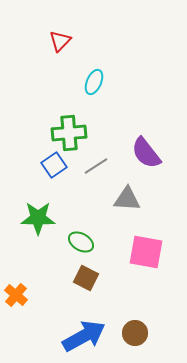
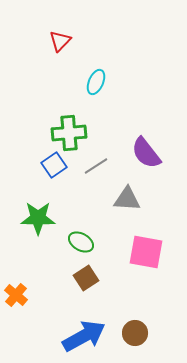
cyan ellipse: moved 2 px right
brown square: rotated 30 degrees clockwise
